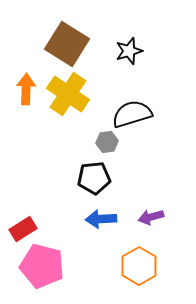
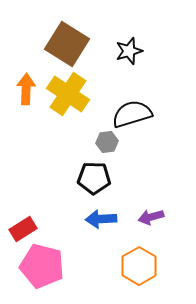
black pentagon: rotated 8 degrees clockwise
